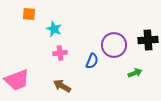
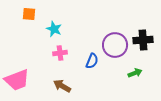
black cross: moved 5 px left
purple circle: moved 1 px right
